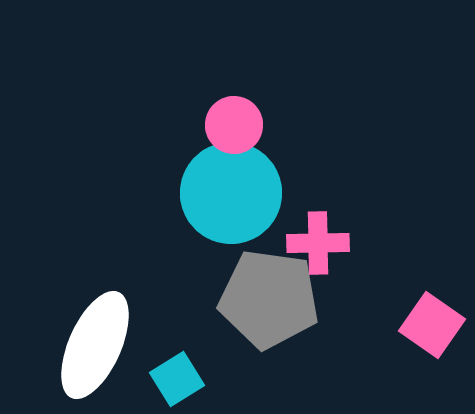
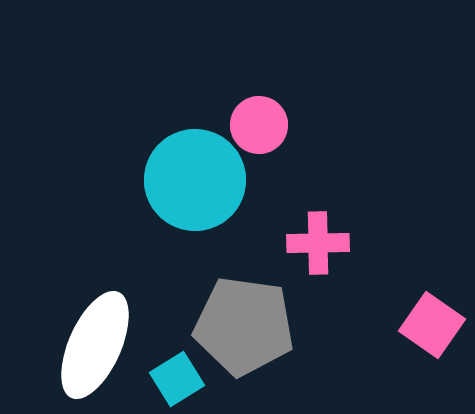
pink circle: moved 25 px right
cyan circle: moved 36 px left, 13 px up
gray pentagon: moved 25 px left, 27 px down
